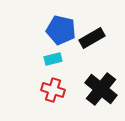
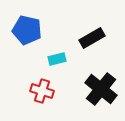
blue pentagon: moved 34 px left
cyan rectangle: moved 4 px right
red cross: moved 11 px left, 1 px down
